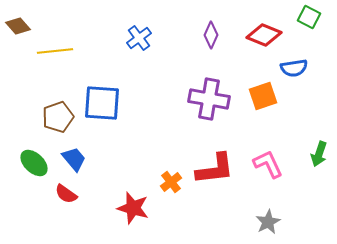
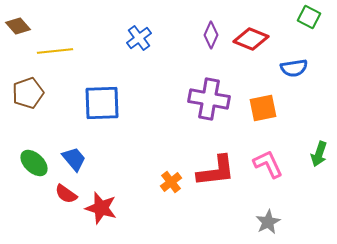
red diamond: moved 13 px left, 4 px down
orange square: moved 12 px down; rotated 8 degrees clockwise
blue square: rotated 6 degrees counterclockwise
brown pentagon: moved 30 px left, 24 px up
red L-shape: moved 1 px right, 2 px down
red star: moved 32 px left
